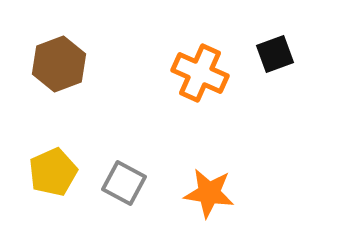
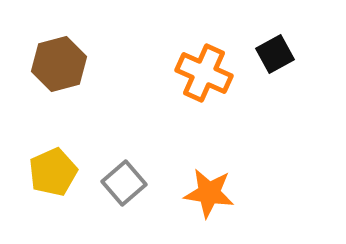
black square: rotated 9 degrees counterclockwise
brown hexagon: rotated 6 degrees clockwise
orange cross: moved 4 px right
gray square: rotated 21 degrees clockwise
